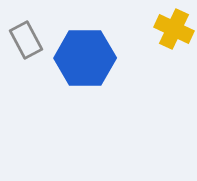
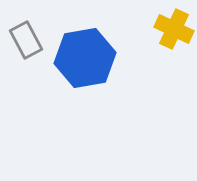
blue hexagon: rotated 10 degrees counterclockwise
